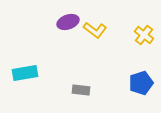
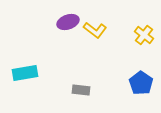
blue pentagon: rotated 20 degrees counterclockwise
